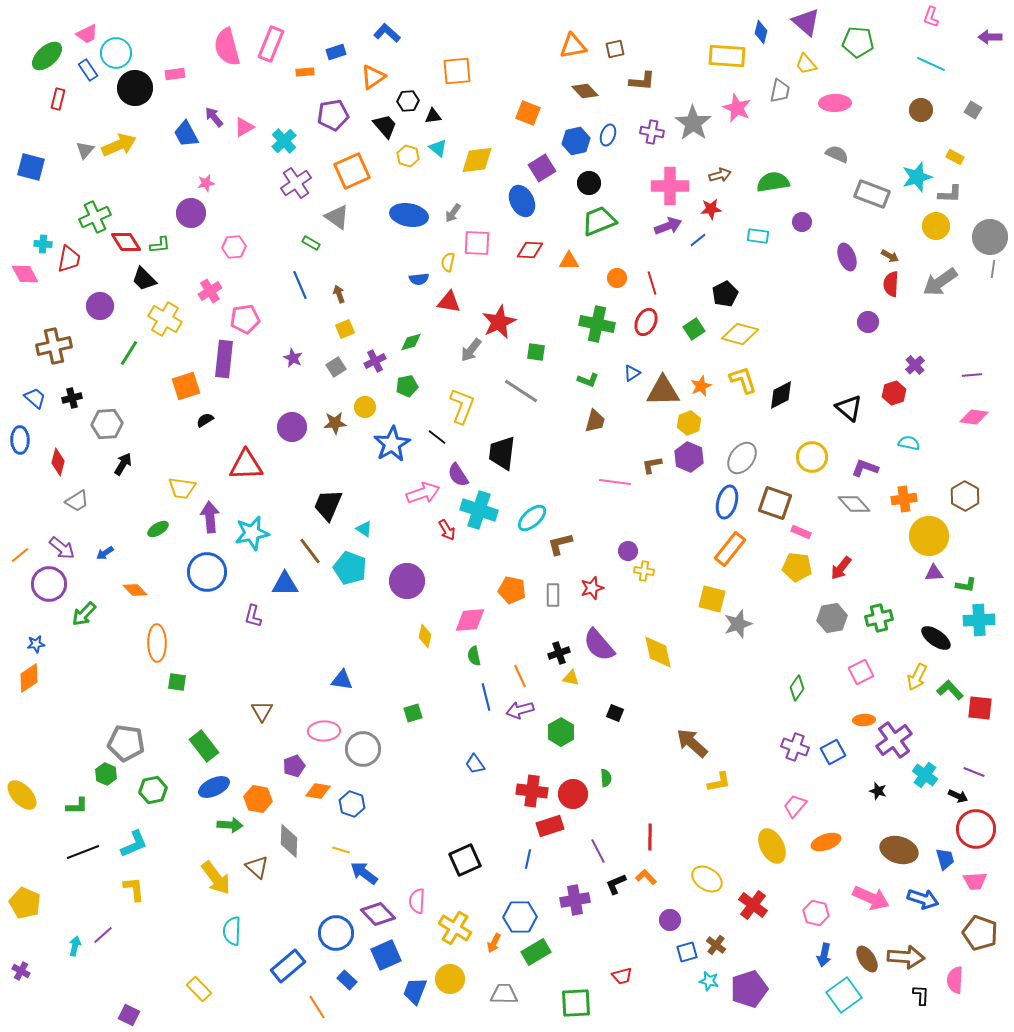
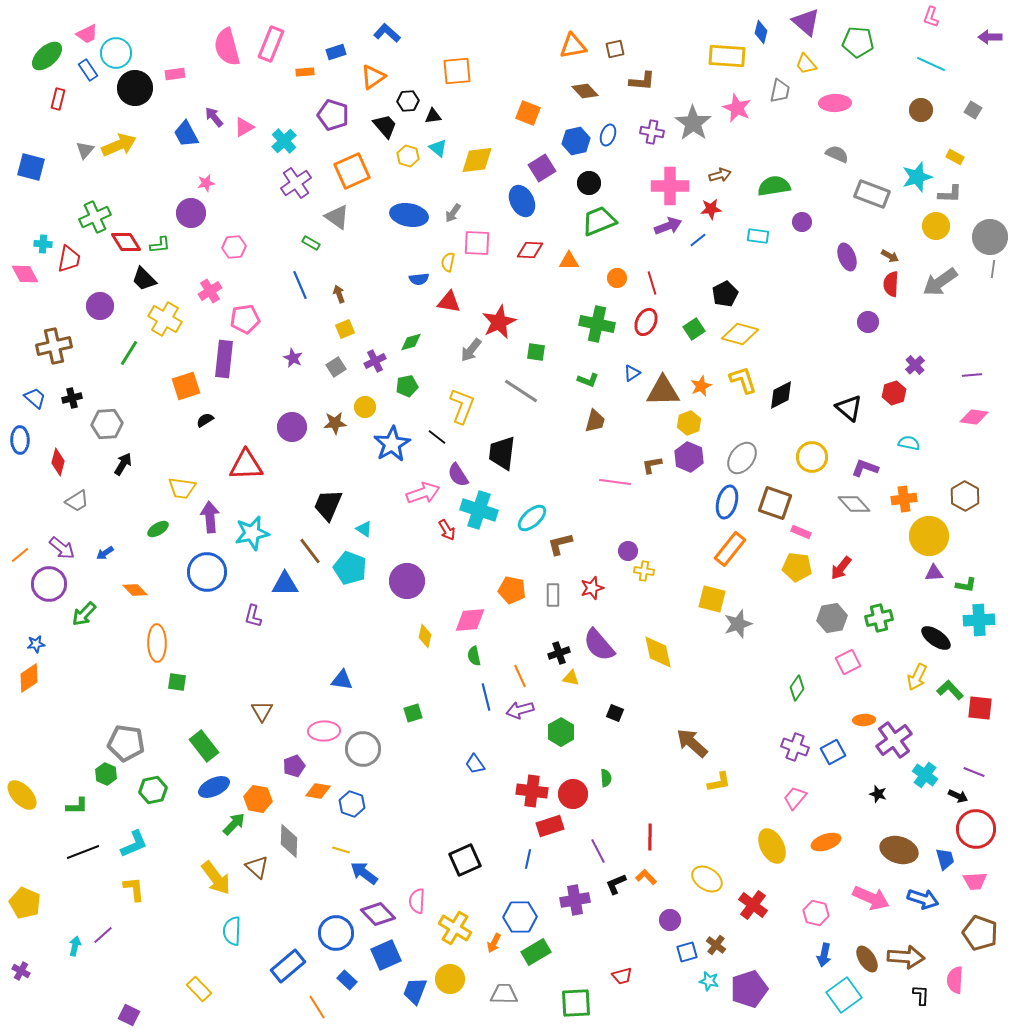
purple pentagon at (333, 115): rotated 28 degrees clockwise
green semicircle at (773, 182): moved 1 px right, 4 px down
pink square at (861, 672): moved 13 px left, 10 px up
black star at (878, 791): moved 3 px down
pink trapezoid at (795, 806): moved 8 px up
green arrow at (230, 825): moved 4 px right, 1 px up; rotated 50 degrees counterclockwise
